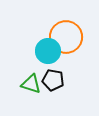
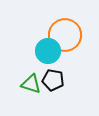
orange circle: moved 1 px left, 2 px up
